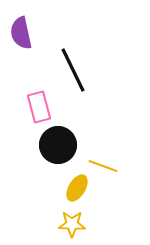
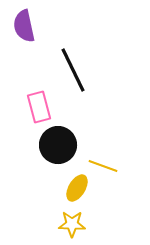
purple semicircle: moved 3 px right, 7 px up
